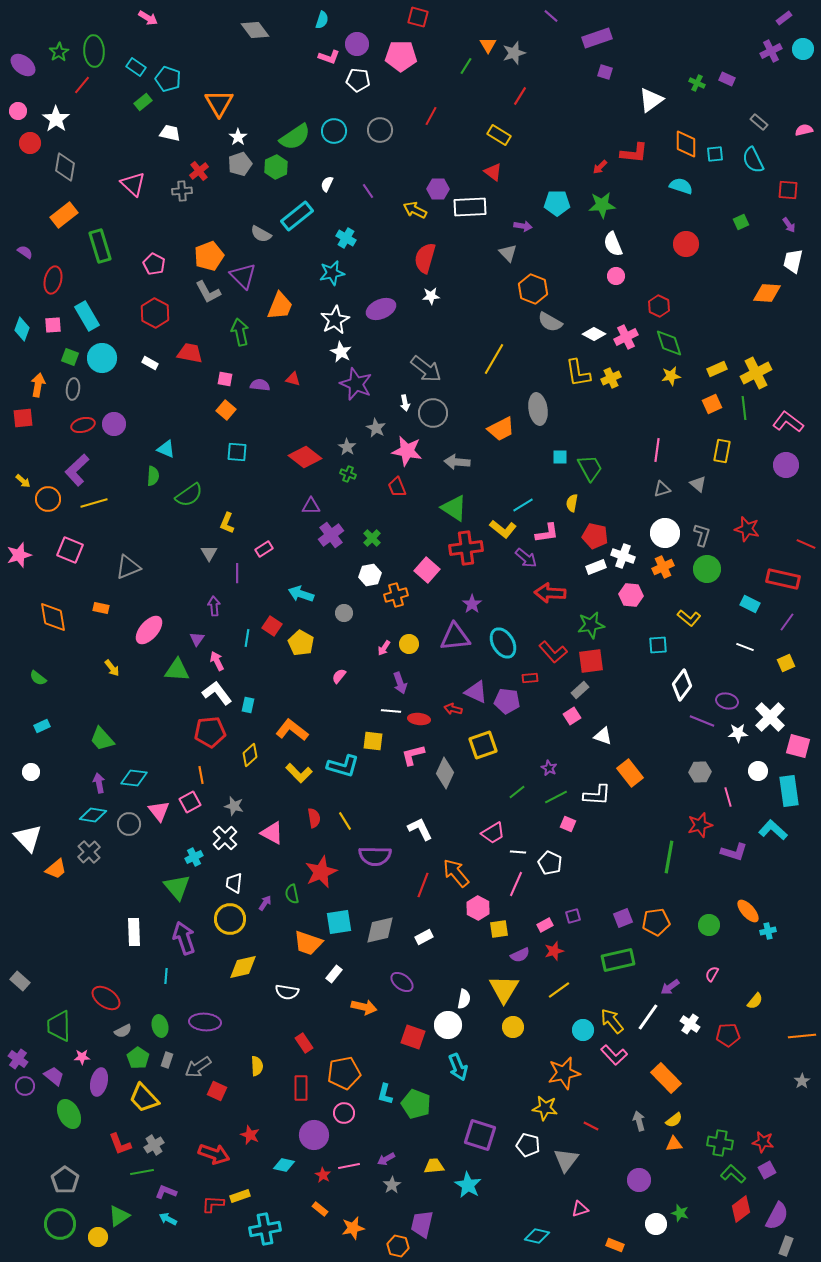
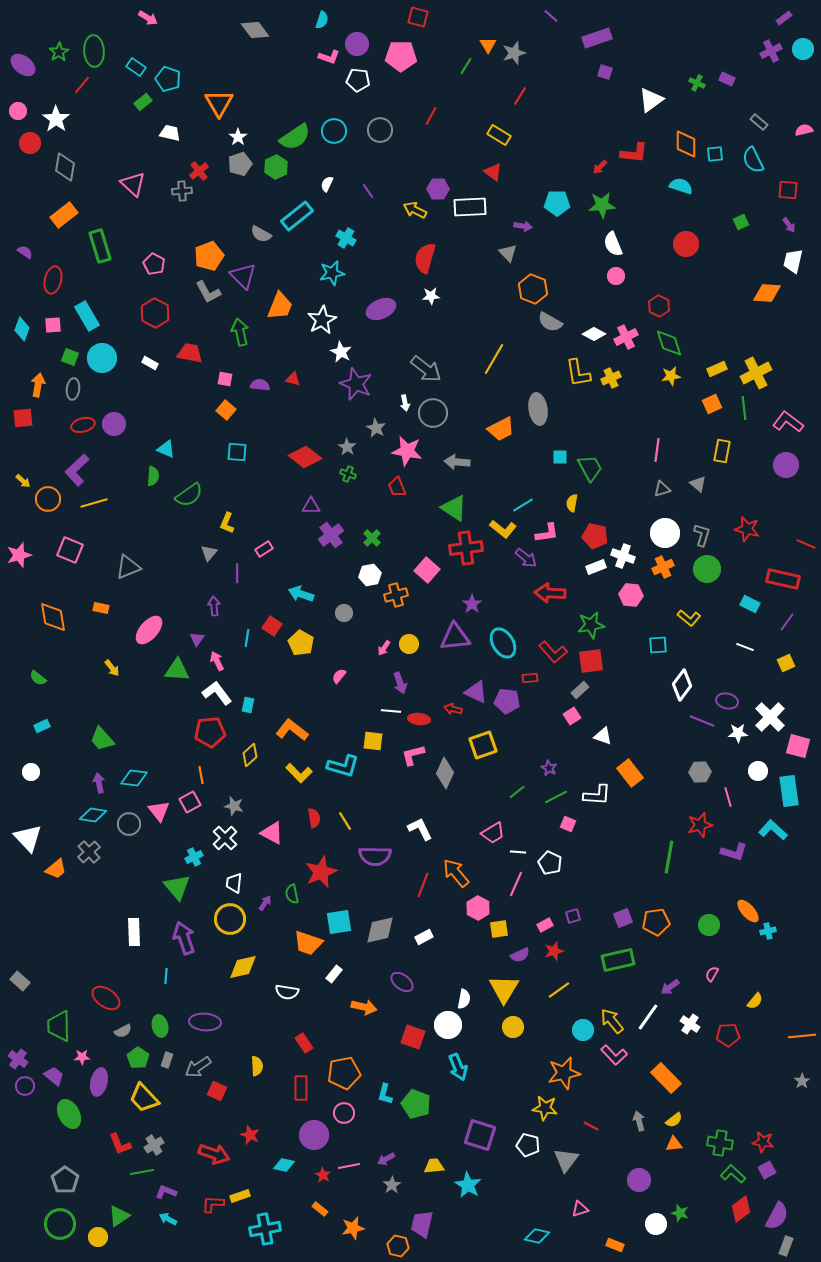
white star at (335, 320): moved 13 px left
gray triangle at (209, 553): rotated 12 degrees clockwise
